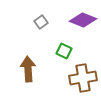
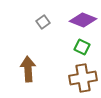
gray square: moved 2 px right
green square: moved 18 px right, 4 px up
